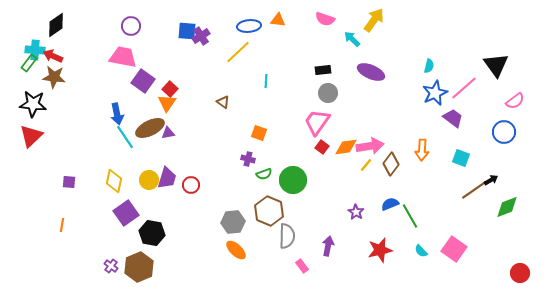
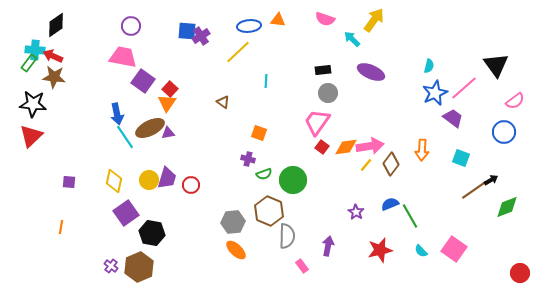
orange line at (62, 225): moved 1 px left, 2 px down
